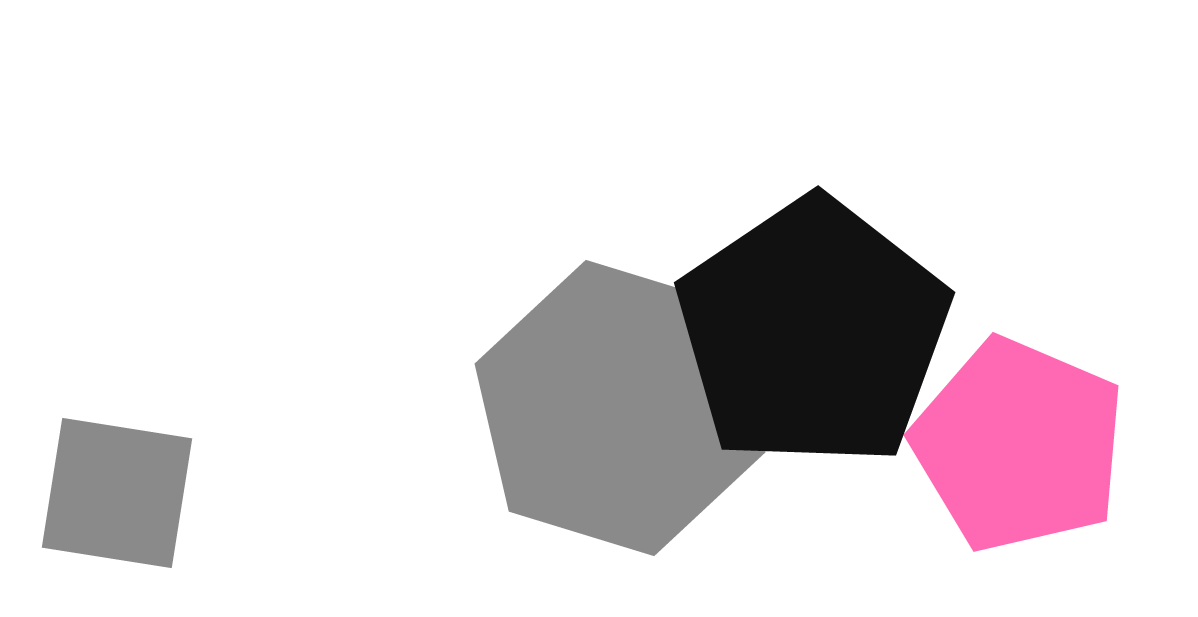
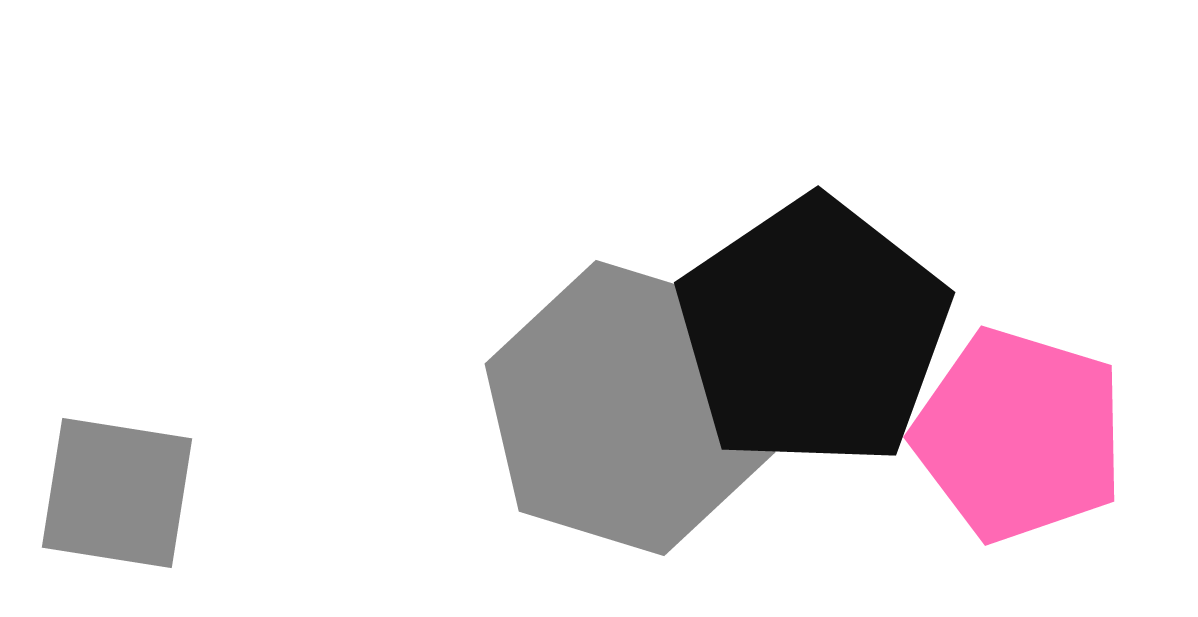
gray hexagon: moved 10 px right
pink pentagon: moved 10 px up; rotated 6 degrees counterclockwise
